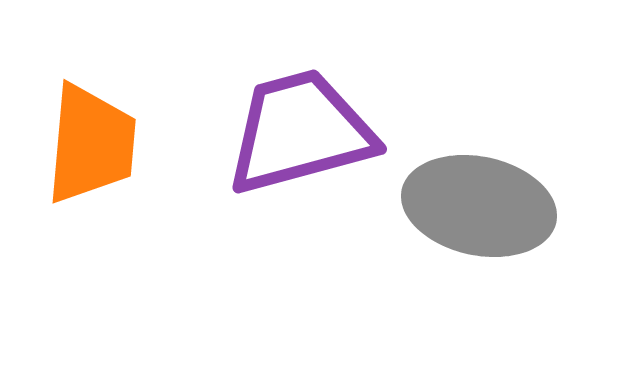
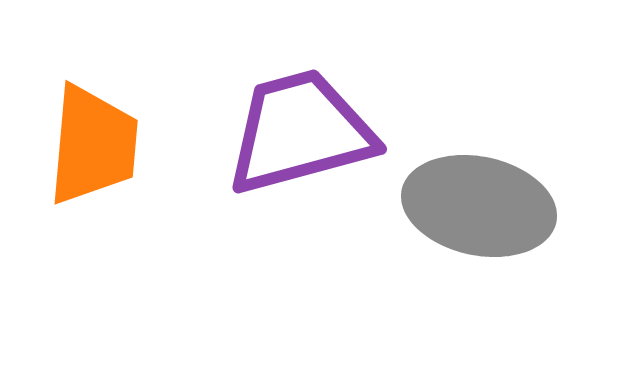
orange trapezoid: moved 2 px right, 1 px down
